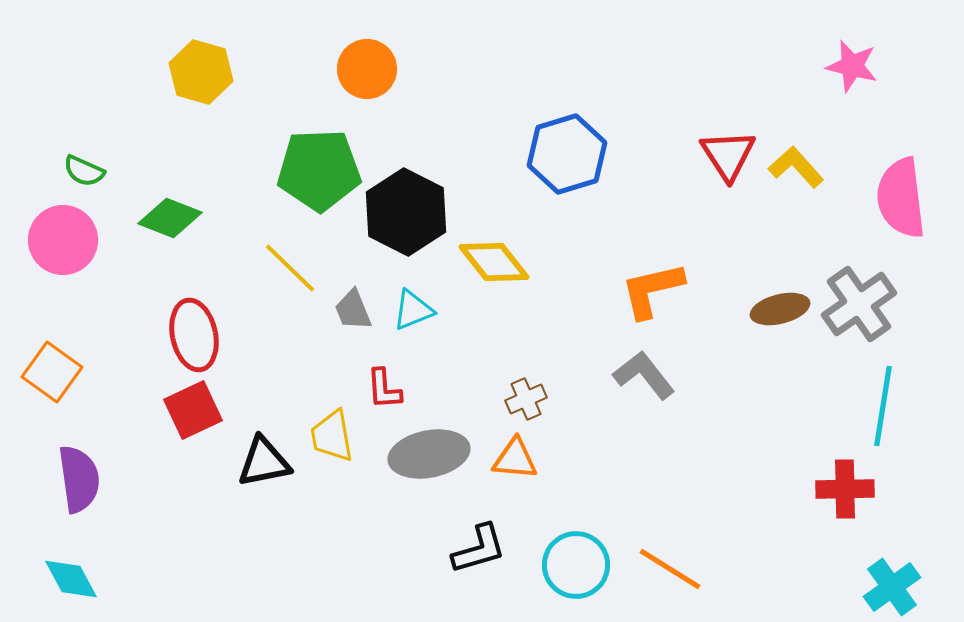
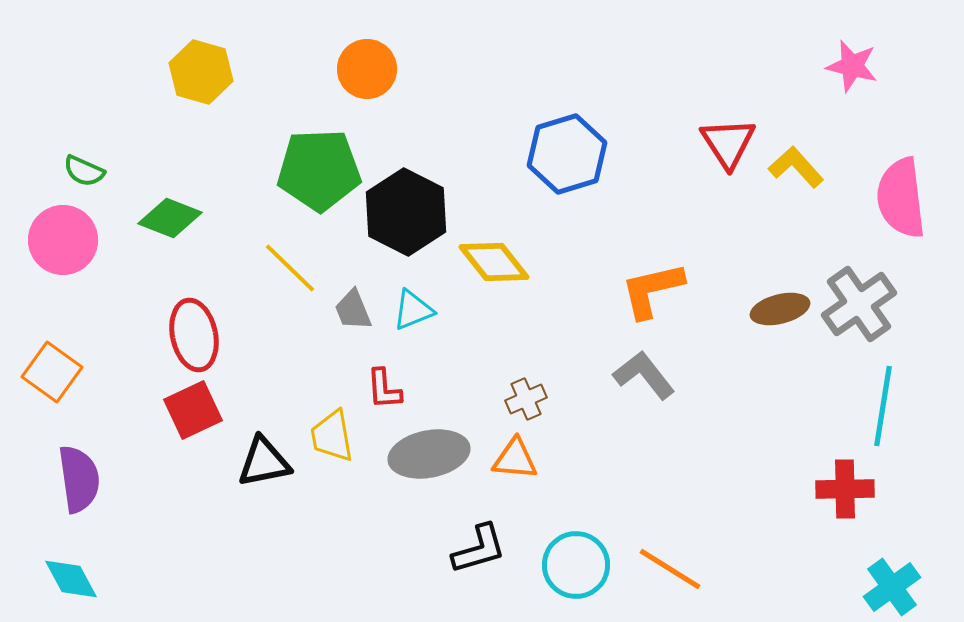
red triangle: moved 12 px up
